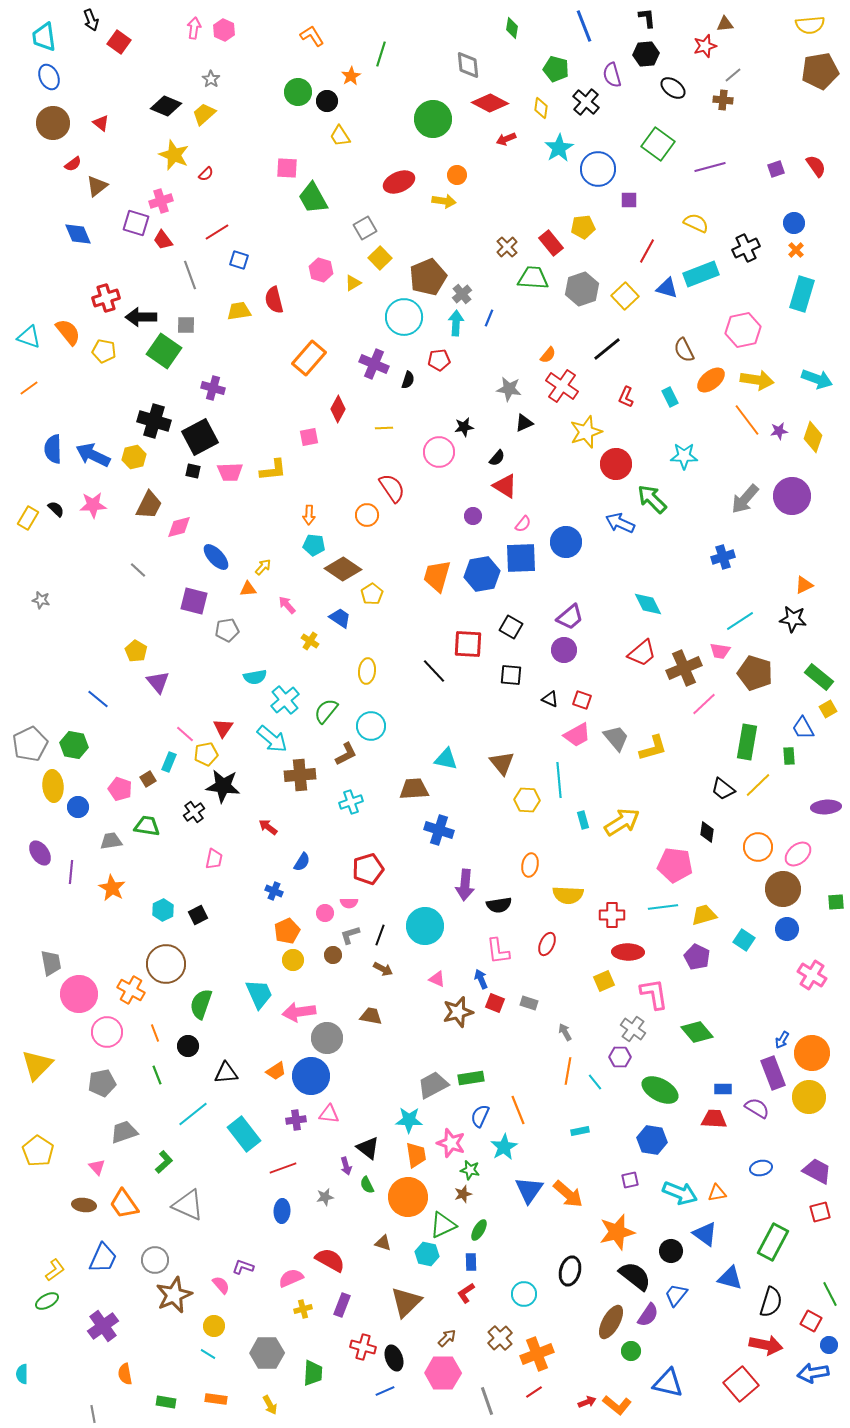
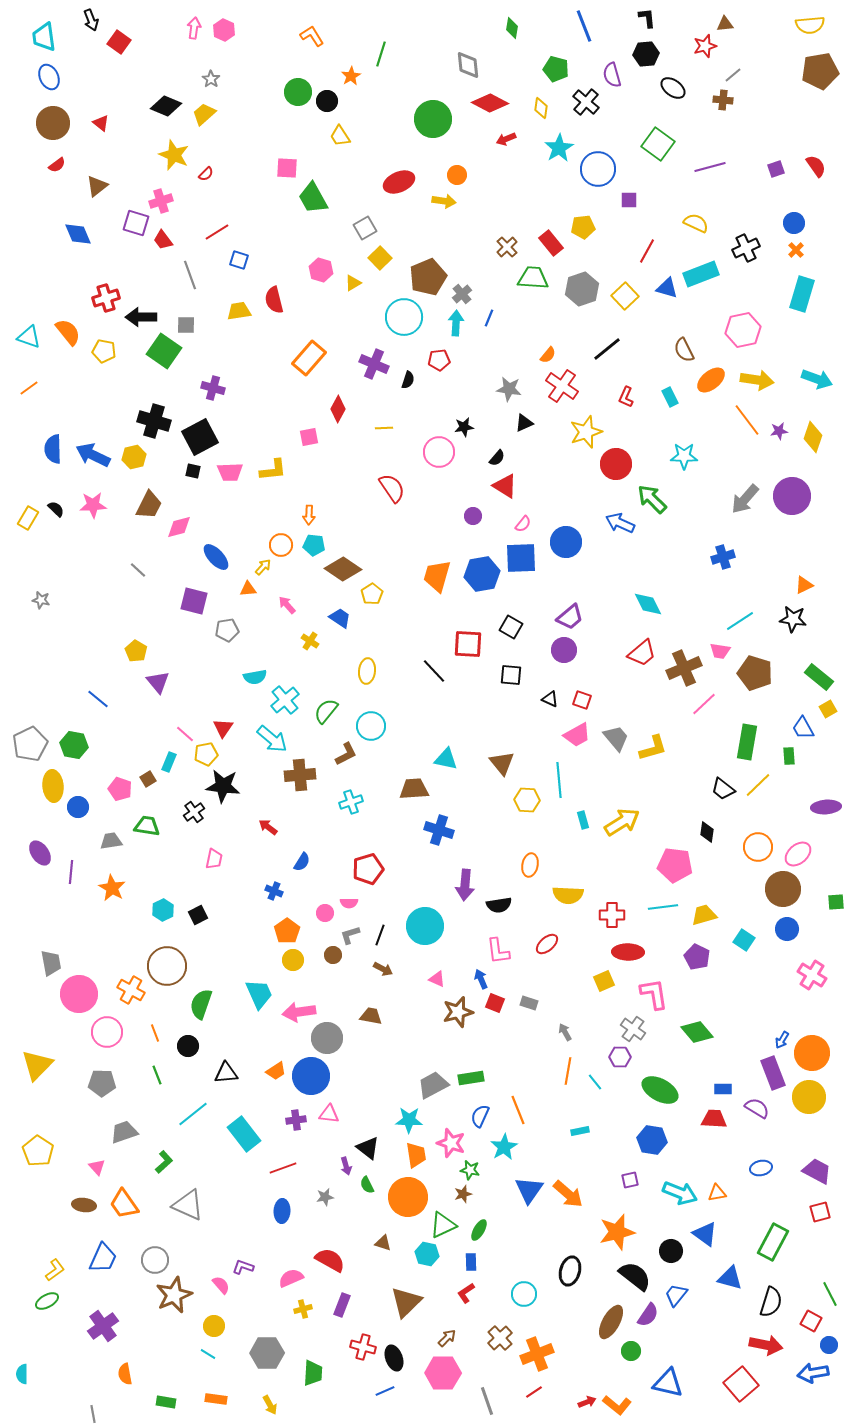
red semicircle at (73, 164): moved 16 px left, 1 px down
orange circle at (367, 515): moved 86 px left, 30 px down
orange pentagon at (287, 931): rotated 10 degrees counterclockwise
red ellipse at (547, 944): rotated 25 degrees clockwise
brown circle at (166, 964): moved 1 px right, 2 px down
gray pentagon at (102, 1083): rotated 12 degrees clockwise
